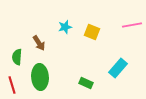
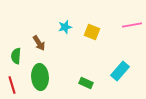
green semicircle: moved 1 px left, 1 px up
cyan rectangle: moved 2 px right, 3 px down
